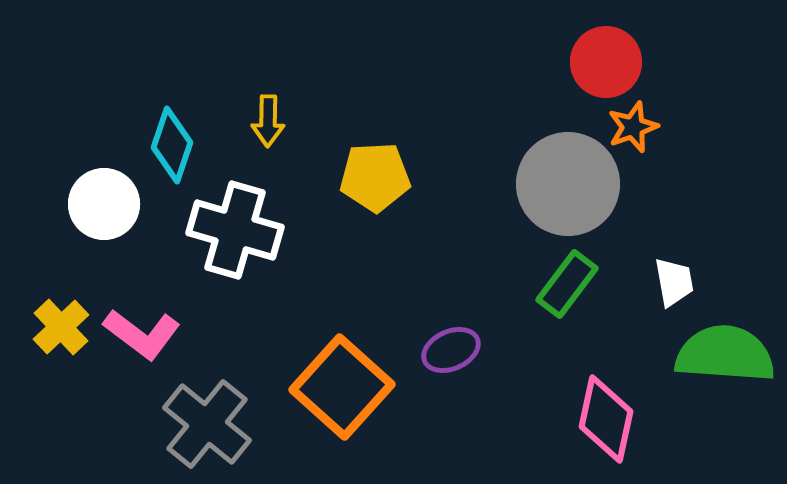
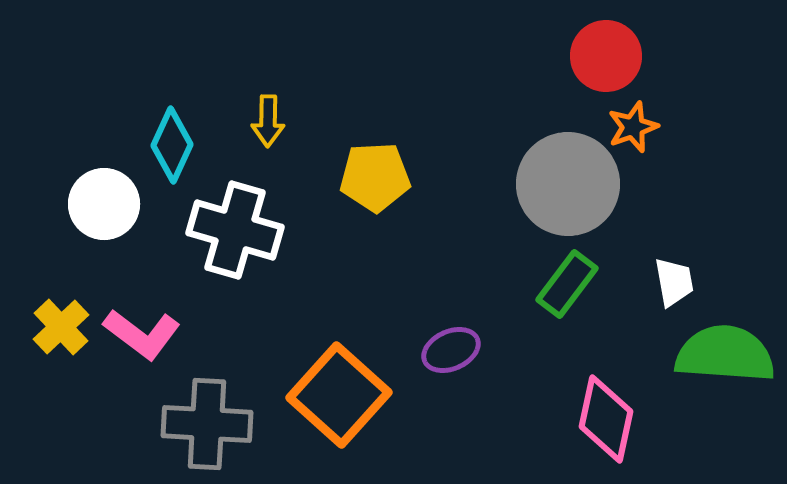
red circle: moved 6 px up
cyan diamond: rotated 6 degrees clockwise
orange square: moved 3 px left, 8 px down
gray cross: rotated 36 degrees counterclockwise
